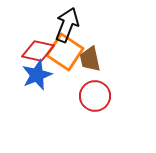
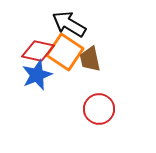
black arrow: moved 2 px right, 1 px up; rotated 80 degrees counterclockwise
red circle: moved 4 px right, 13 px down
